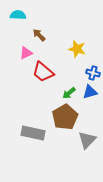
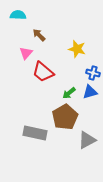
pink triangle: rotated 24 degrees counterclockwise
gray rectangle: moved 2 px right
gray triangle: rotated 18 degrees clockwise
